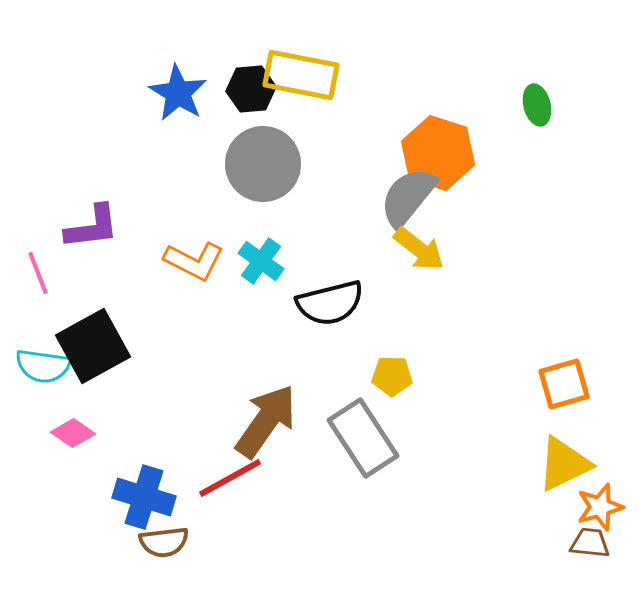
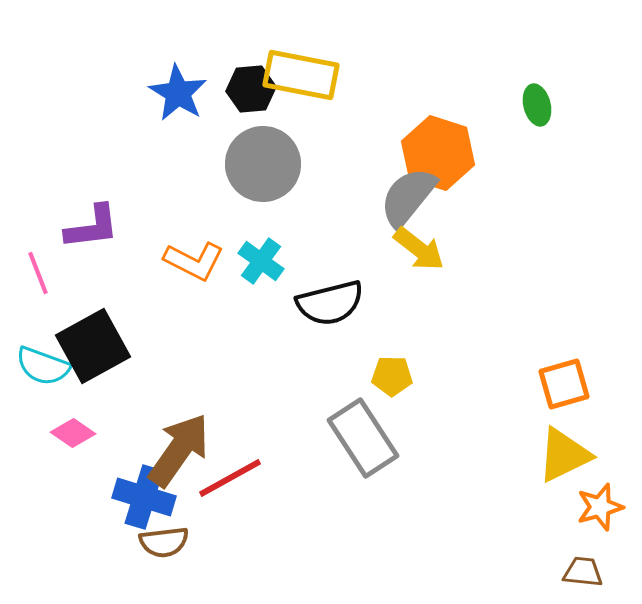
cyan semicircle: rotated 12 degrees clockwise
brown arrow: moved 87 px left, 29 px down
yellow triangle: moved 9 px up
brown trapezoid: moved 7 px left, 29 px down
